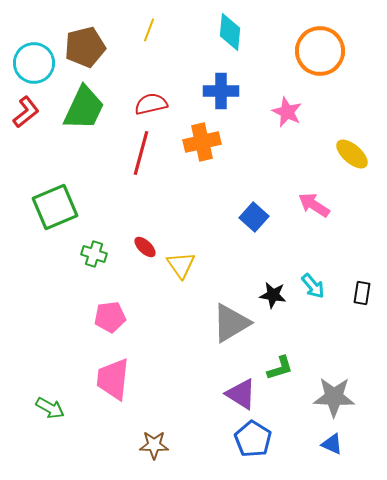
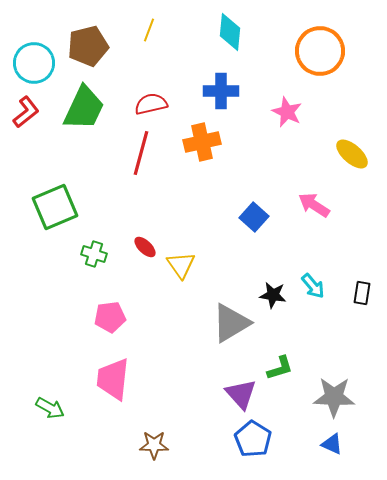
brown pentagon: moved 3 px right, 1 px up
purple triangle: rotated 16 degrees clockwise
